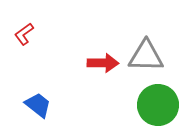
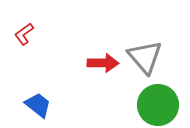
gray triangle: moved 1 px left, 1 px down; rotated 48 degrees clockwise
